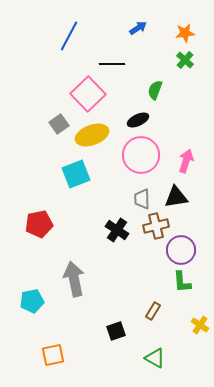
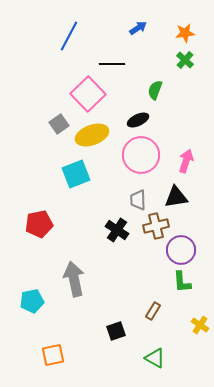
gray trapezoid: moved 4 px left, 1 px down
